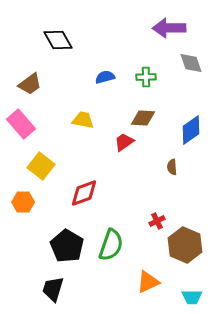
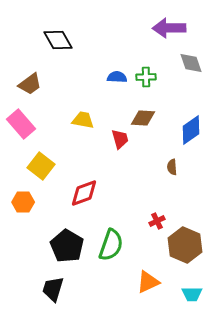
blue semicircle: moved 12 px right; rotated 18 degrees clockwise
red trapezoid: moved 4 px left, 3 px up; rotated 110 degrees clockwise
cyan trapezoid: moved 3 px up
